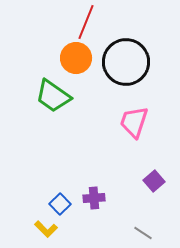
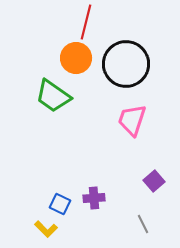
red line: rotated 8 degrees counterclockwise
black circle: moved 2 px down
pink trapezoid: moved 2 px left, 2 px up
blue square: rotated 20 degrees counterclockwise
gray line: moved 9 px up; rotated 30 degrees clockwise
